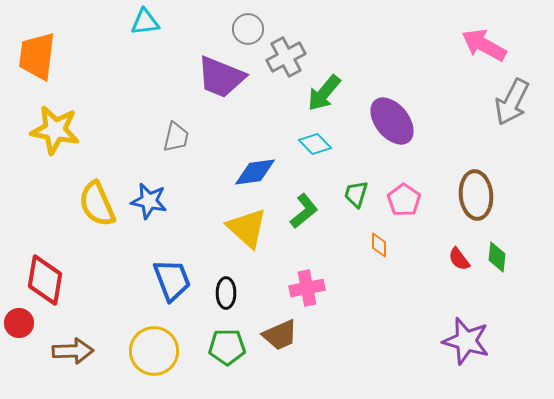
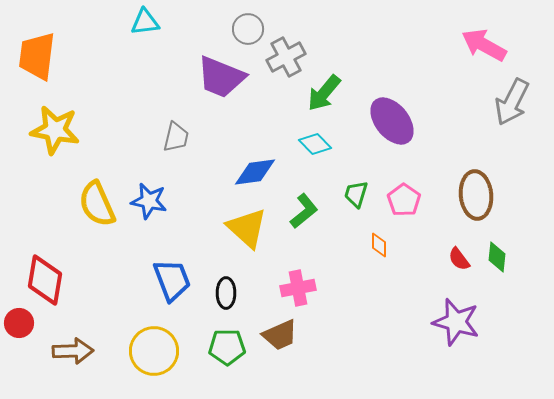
pink cross: moved 9 px left
purple star: moved 10 px left, 19 px up
